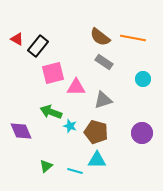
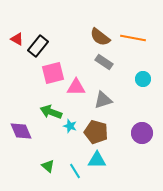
green triangle: moved 2 px right; rotated 40 degrees counterclockwise
cyan line: rotated 42 degrees clockwise
